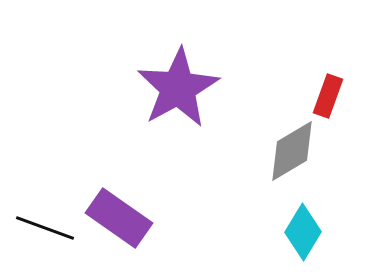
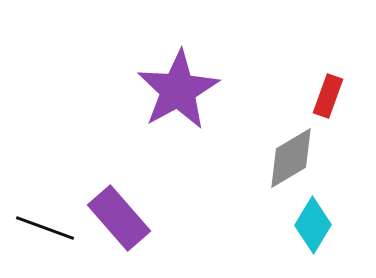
purple star: moved 2 px down
gray diamond: moved 1 px left, 7 px down
purple rectangle: rotated 14 degrees clockwise
cyan diamond: moved 10 px right, 7 px up
